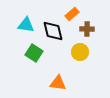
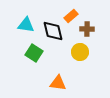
orange rectangle: moved 1 px left, 2 px down
